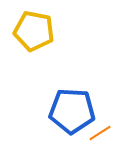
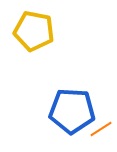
orange line: moved 1 px right, 4 px up
